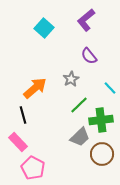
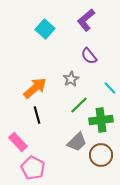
cyan square: moved 1 px right, 1 px down
black line: moved 14 px right
gray trapezoid: moved 3 px left, 5 px down
brown circle: moved 1 px left, 1 px down
